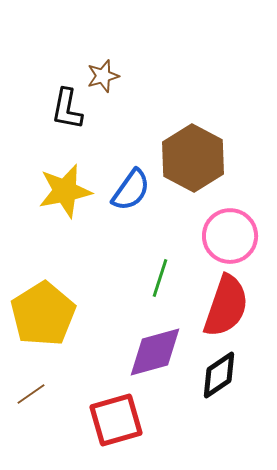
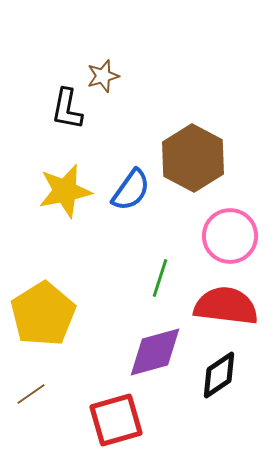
red semicircle: rotated 102 degrees counterclockwise
